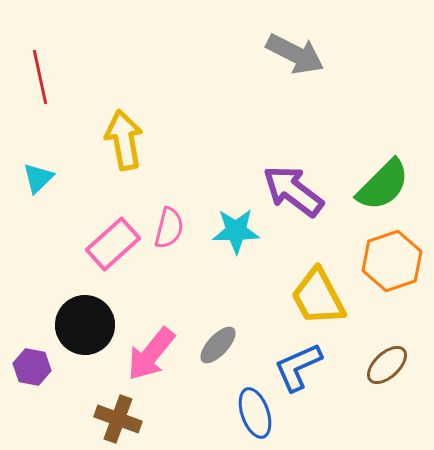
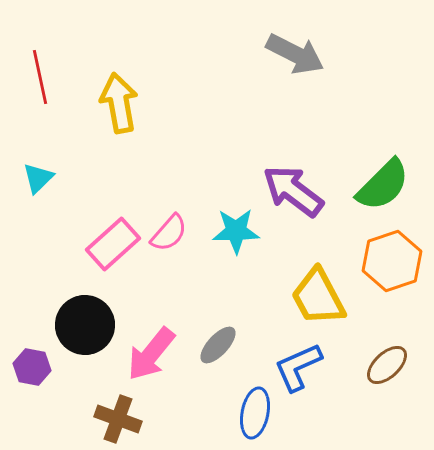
yellow arrow: moved 5 px left, 37 px up
pink semicircle: moved 5 px down; rotated 27 degrees clockwise
blue ellipse: rotated 30 degrees clockwise
